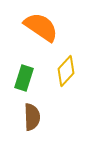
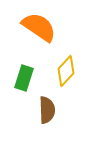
orange semicircle: moved 2 px left
brown semicircle: moved 15 px right, 7 px up
